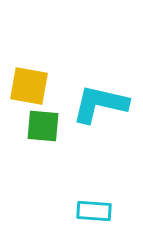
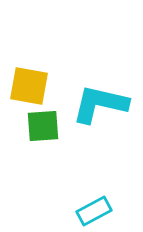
green square: rotated 9 degrees counterclockwise
cyan rectangle: rotated 32 degrees counterclockwise
